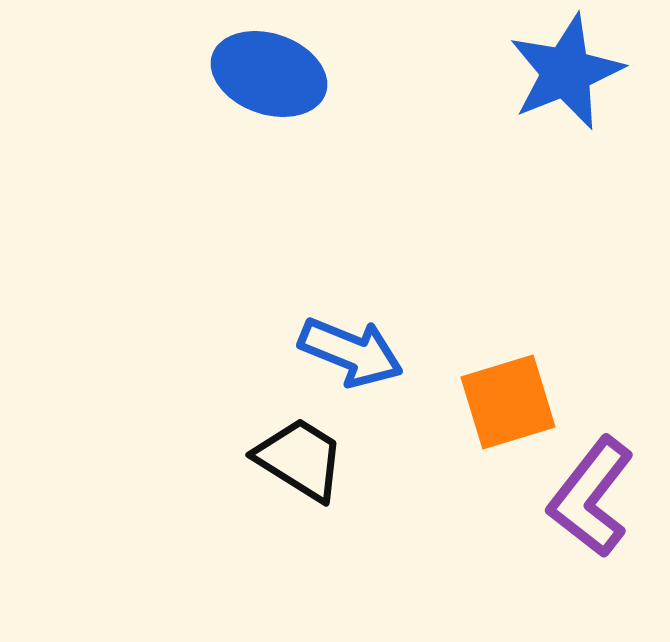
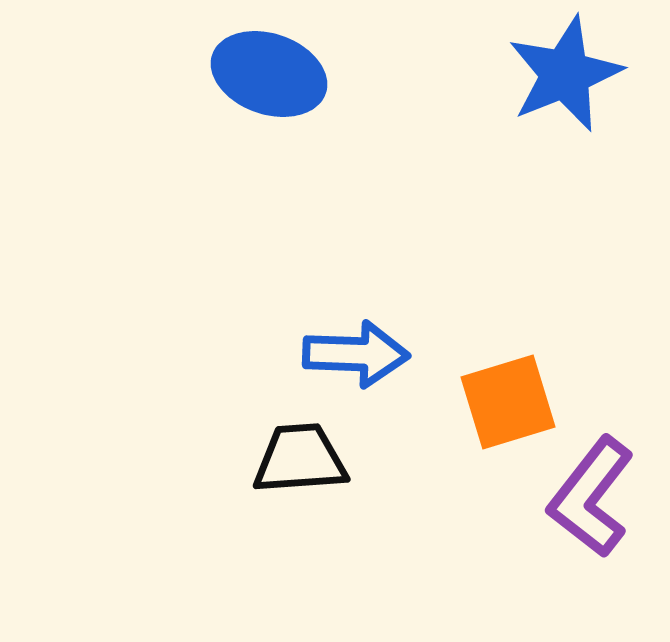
blue star: moved 1 px left, 2 px down
blue arrow: moved 5 px right, 2 px down; rotated 20 degrees counterclockwise
black trapezoid: rotated 36 degrees counterclockwise
